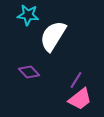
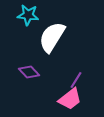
white semicircle: moved 1 px left, 1 px down
pink trapezoid: moved 10 px left
